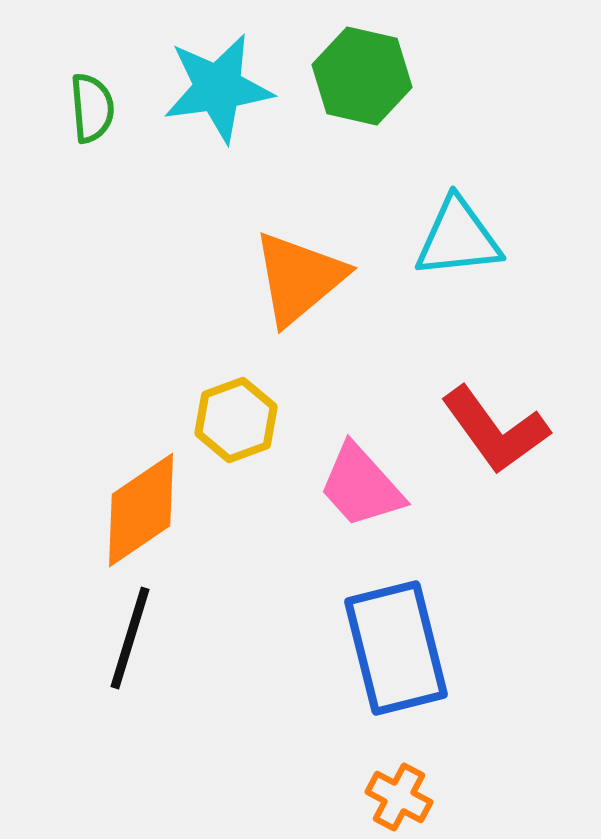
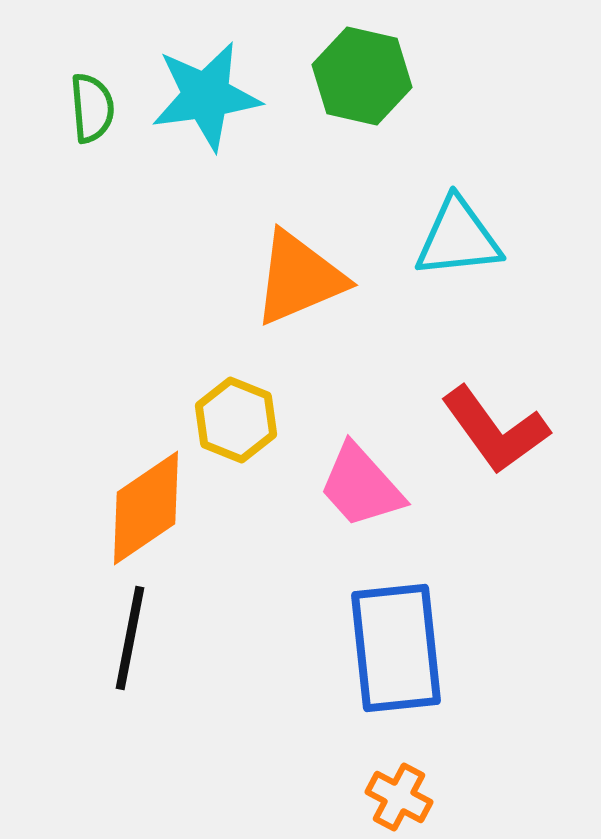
cyan star: moved 12 px left, 8 px down
orange triangle: rotated 17 degrees clockwise
yellow hexagon: rotated 18 degrees counterclockwise
orange diamond: moved 5 px right, 2 px up
black line: rotated 6 degrees counterclockwise
blue rectangle: rotated 8 degrees clockwise
